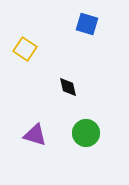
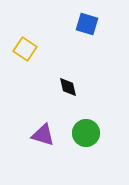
purple triangle: moved 8 px right
